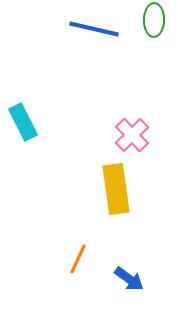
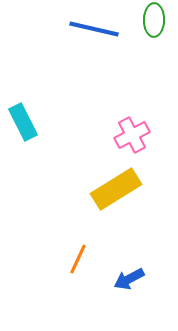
pink cross: rotated 16 degrees clockwise
yellow rectangle: rotated 66 degrees clockwise
blue arrow: rotated 116 degrees clockwise
